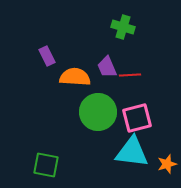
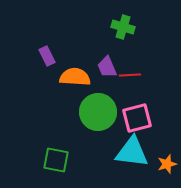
green square: moved 10 px right, 5 px up
